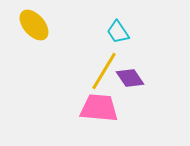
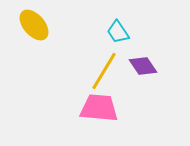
purple diamond: moved 13 px right, 12 px up
